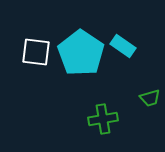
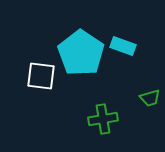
cyan rectangle: rotated 15 degrees counterclockwise
white square: moved 5 px right, 24 px down
